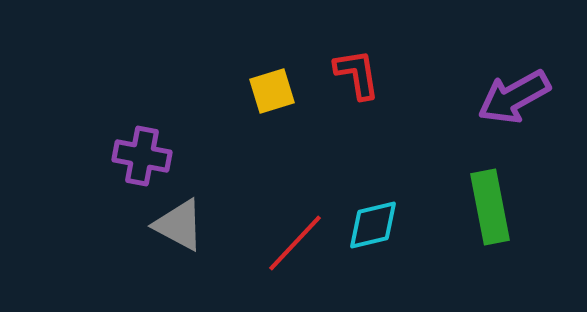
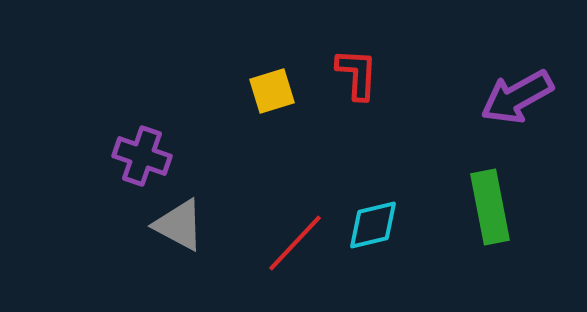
red L-shape: rotated 12 degrees clockwise
purple arrow: moved 3 px right
purple cross: rotated 8 degrees clockwise
